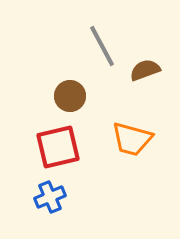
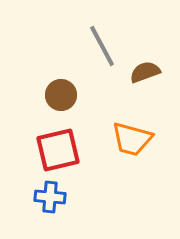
brown semicircle: moved 2 px down
brown circle: moved 9 px left, 1 px up
red square: moved 3 px down
blue cross: rotated 28 degrees clockwise
